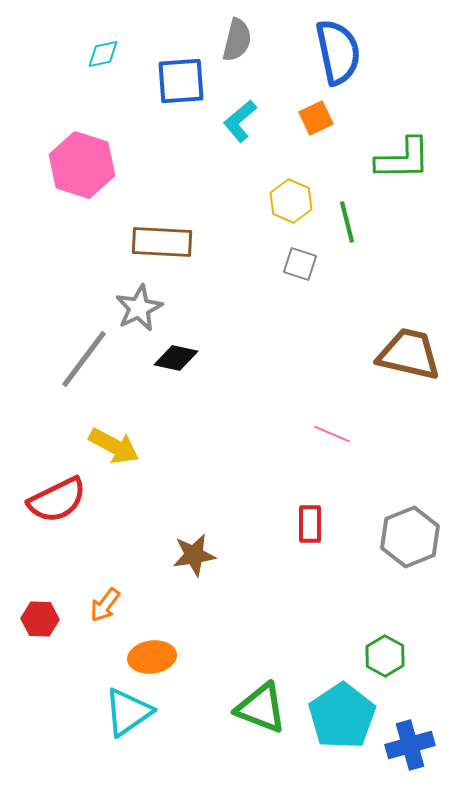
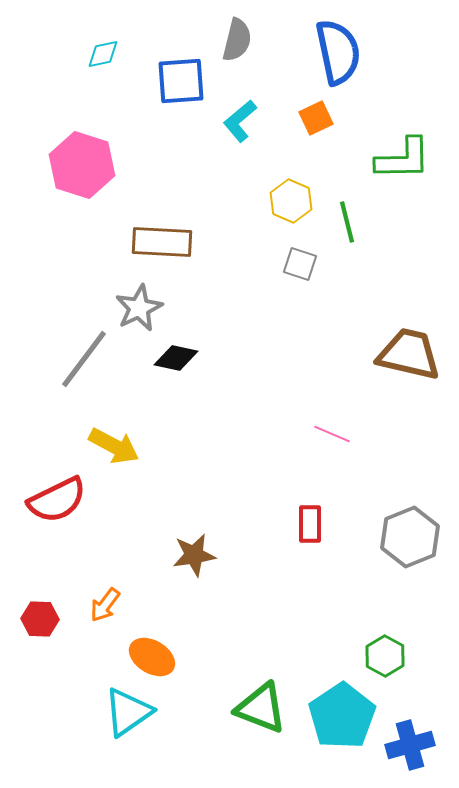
orange ellipse: rotated 39 degrees clockwise
